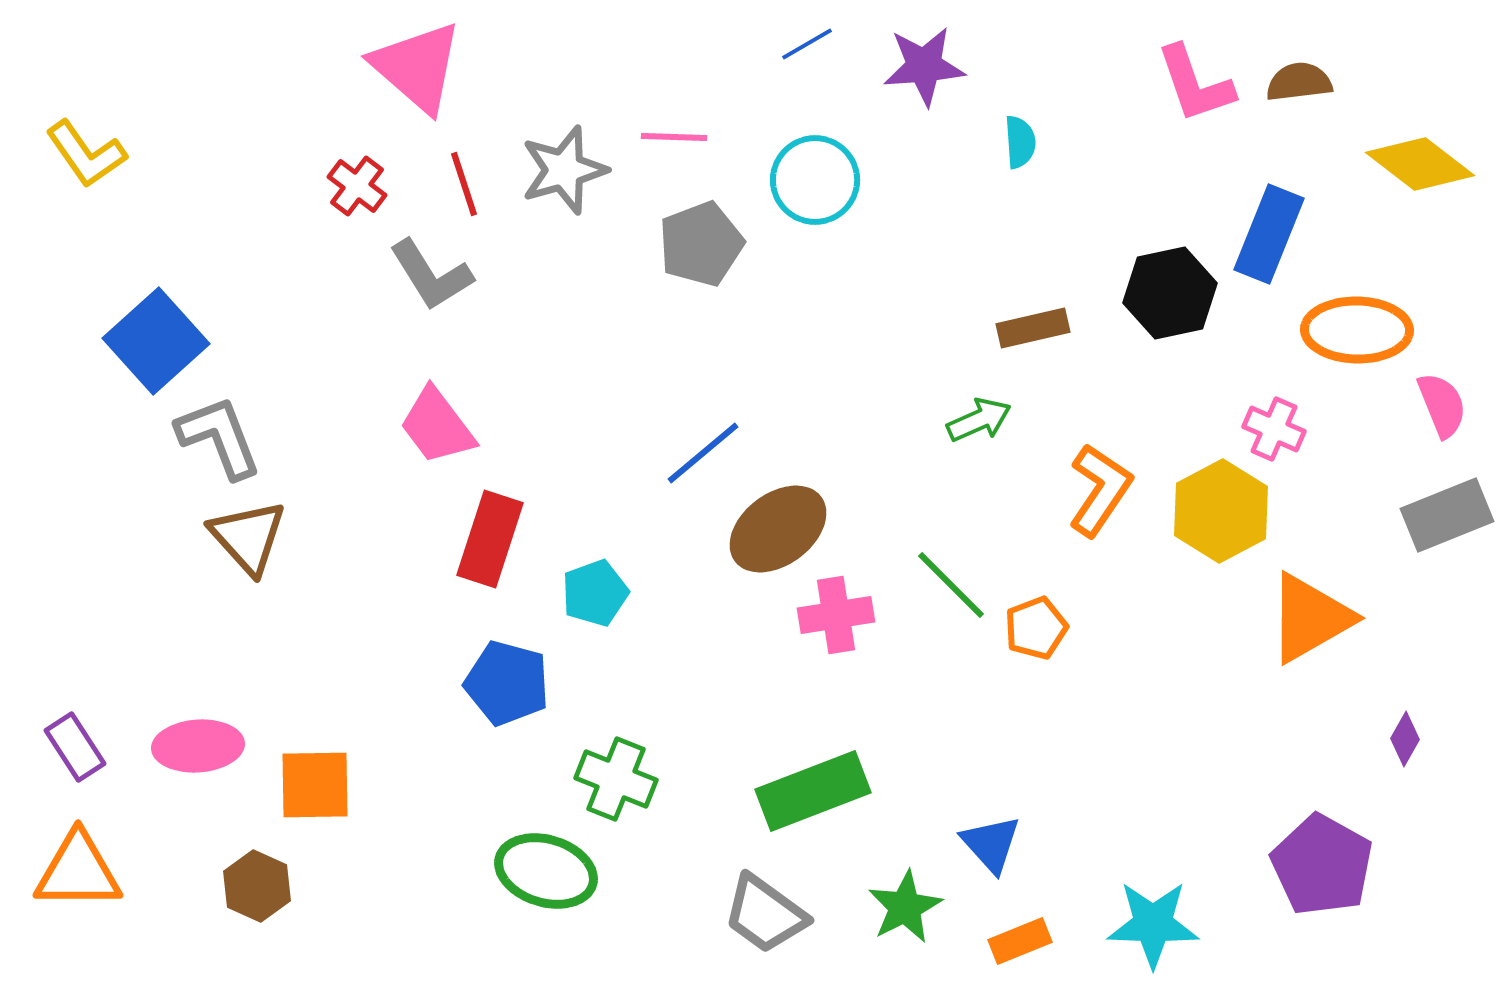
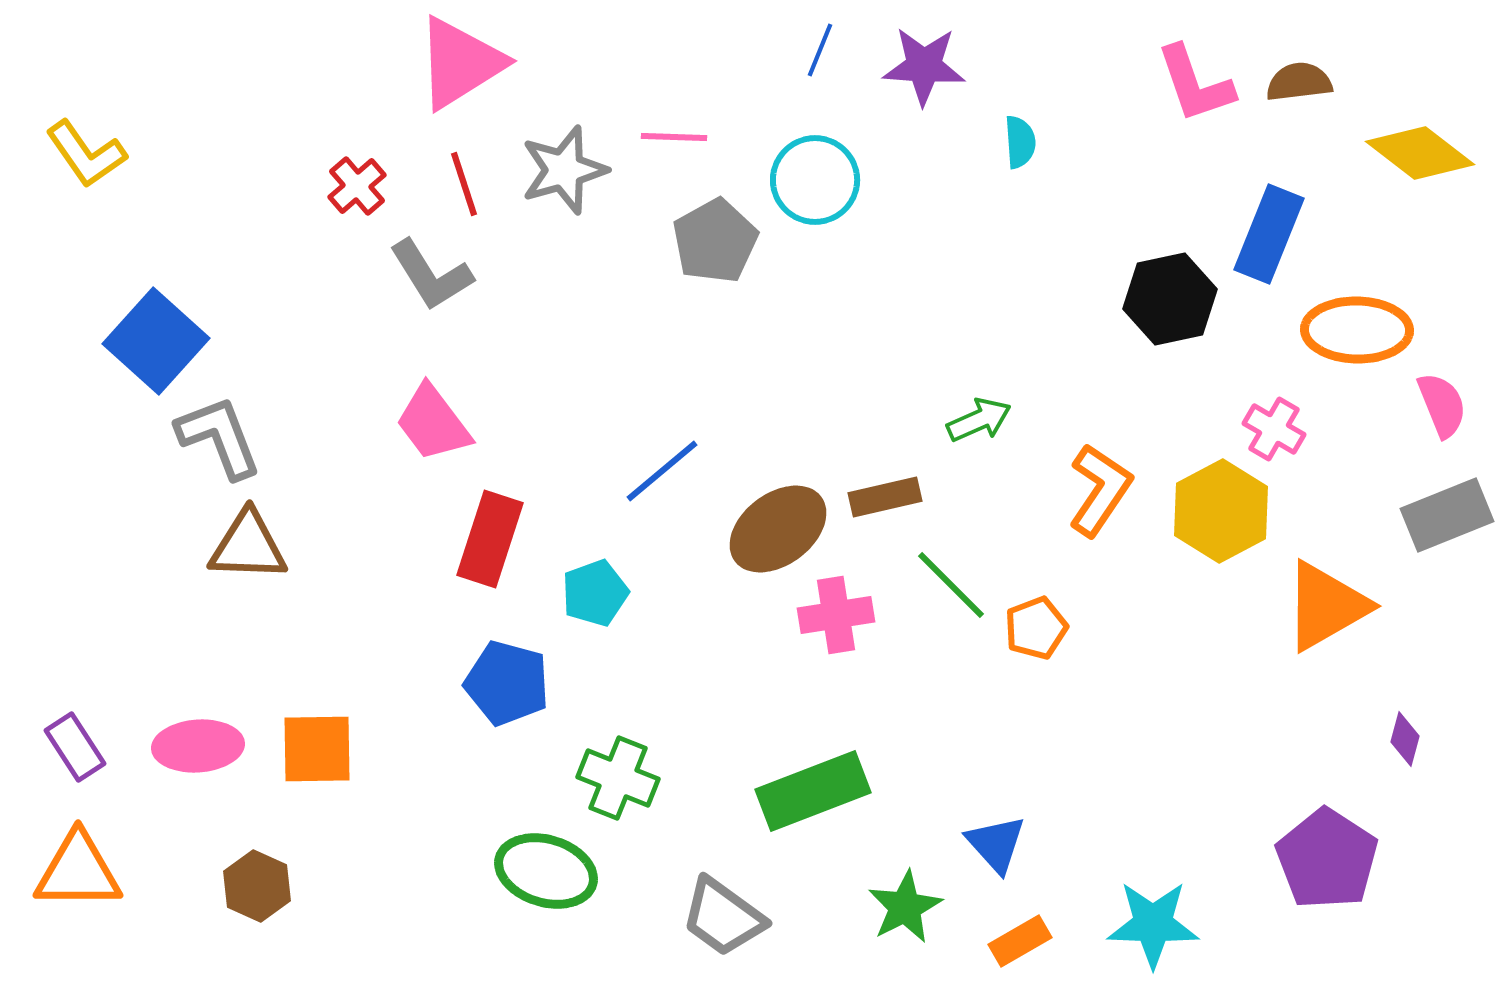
blue line at (807, 44): moved 13 px right, 6 px down; rotated 38 degrees counterclockwise
purple star at (924, 66): rotated 8 degrees clockwise
pink triangle at (417, 67): moved 43 px right, 4 px up; rotated 47 degrees clockwise
yellow diamond at (1420, 164): moved 11 px up
red cross at (357, 186): rotated 12 degrees clockwise
gray pentagon at (701, 244): moved 14 px right, 3 px up; rotated 8 degrees counterclockwise
black hexagon at (1170, 293): moved 6 px down
brown rectangle at (1033, 328): moved 148 px left, 169 px down
blue square at (156, 341): rotated 6 degrees counterclockwise
pink trapezoid at (437, 426): moved 4 px left, 3 px up
pink cross at (1274, 429): rotated 6 degrees clockwise
blue line at (703, 453): moved 41 px left, 18 px down
brown triangle at (248, 537): moved 9 px down; rotated 46 degrees counterclockwise
orange triangle at (1310, 618): moved 16 px right, 12 px up
purple diamond at (1405, 739): rotated 14 degrees counterclockwise
green cross at (616, 779): moved 2 px right, 1 px up
orange square at (315, 785): moved 2 px right, 36 px up
blue triangle at (991, 844): moved 5 px right
purple pentagon at (1322, 865): moved 5 px right, 6 px up; rotated 4 degrees clockwise
gray trapezoid at (765, 914): moved 42 px left, 3 px down
orange rectangle at (1020, 941): rotated 8 degrees counterclockwise
